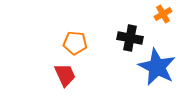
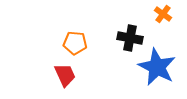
orange cross: rotated 24 degrees counterclockwise
